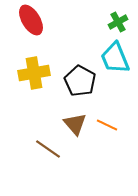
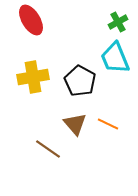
yellow cross: moved 1 px left, 4 px down
orange line: moved 1 px right, 1 px up
